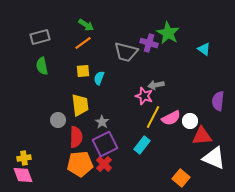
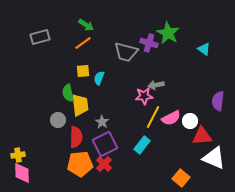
green semicircle: moved 26 px right, 27 px down
pink star: rotated 24 degrees counterclockwise
yellow cross: moved 6 px left, 3 px up
pink diamond: moved 1 px left, 2 px up; rotated 20 degrees clockwise
